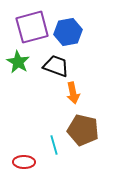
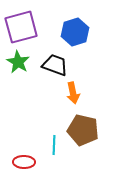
purple square: moved 11 px left
blue hexagon: moved 7 px right; rotated 8 degrees counterclockwise
black trapezoid: moved 1 px left, 1 px up
cyan line: rotated 18 degrees clockwise
